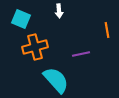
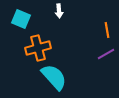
orange cross: moved 3 px right, 1 px down
purple line: moved 25 px right; rotated 18 degrees counterclockwise
cyan semicircle: moved 2 px left, 3 px up
